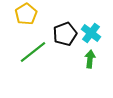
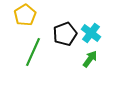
yellow pentagon: moved 1 px left, 1 px down
green line: rotated 28 degrees counterclockwise
green arrow: rotated 30 degrees clockwise
